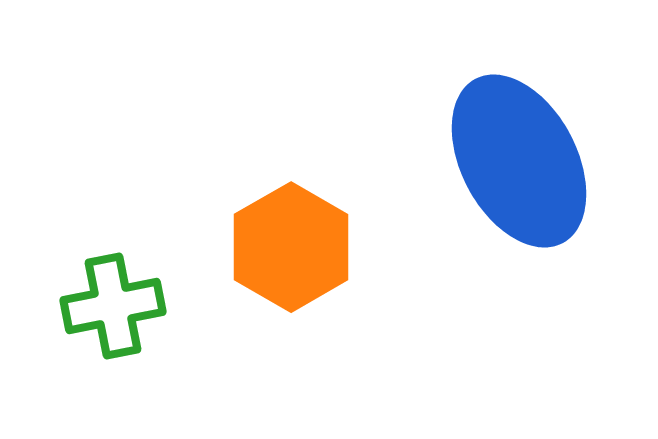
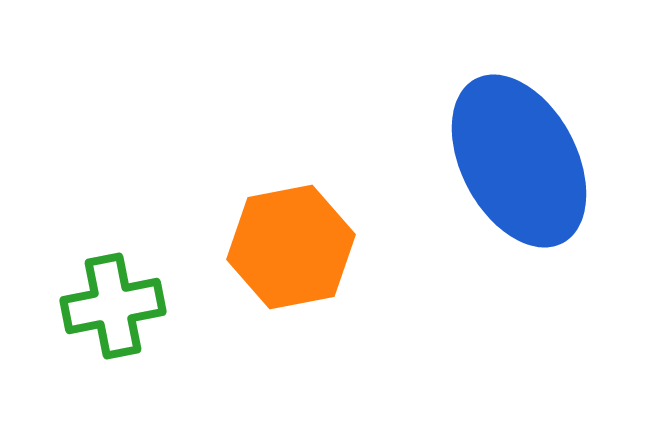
orange hexagon: rotated 19 degrees clockwise
